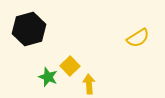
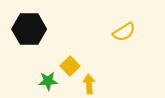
black hexagon: rotated 16 degrees clockwise
yellow semicircle: moved 14 px left, 6 px up
green star: moved 4 px down; rotated 24 degrees counterclockwise
